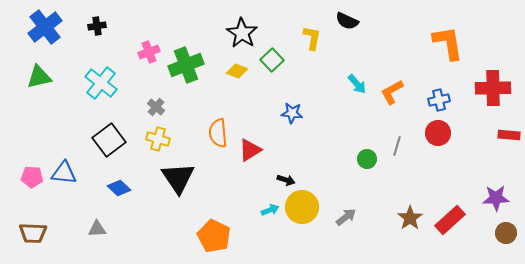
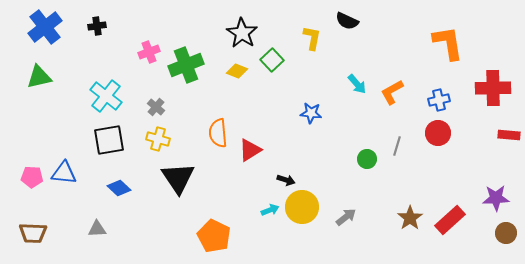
cyan cross at (101, 83): moved 5 px right, 13 px down
blue star at (292, 113): moved 19 px right
black square at (109, 140): rotated 28 degrees clockwise
